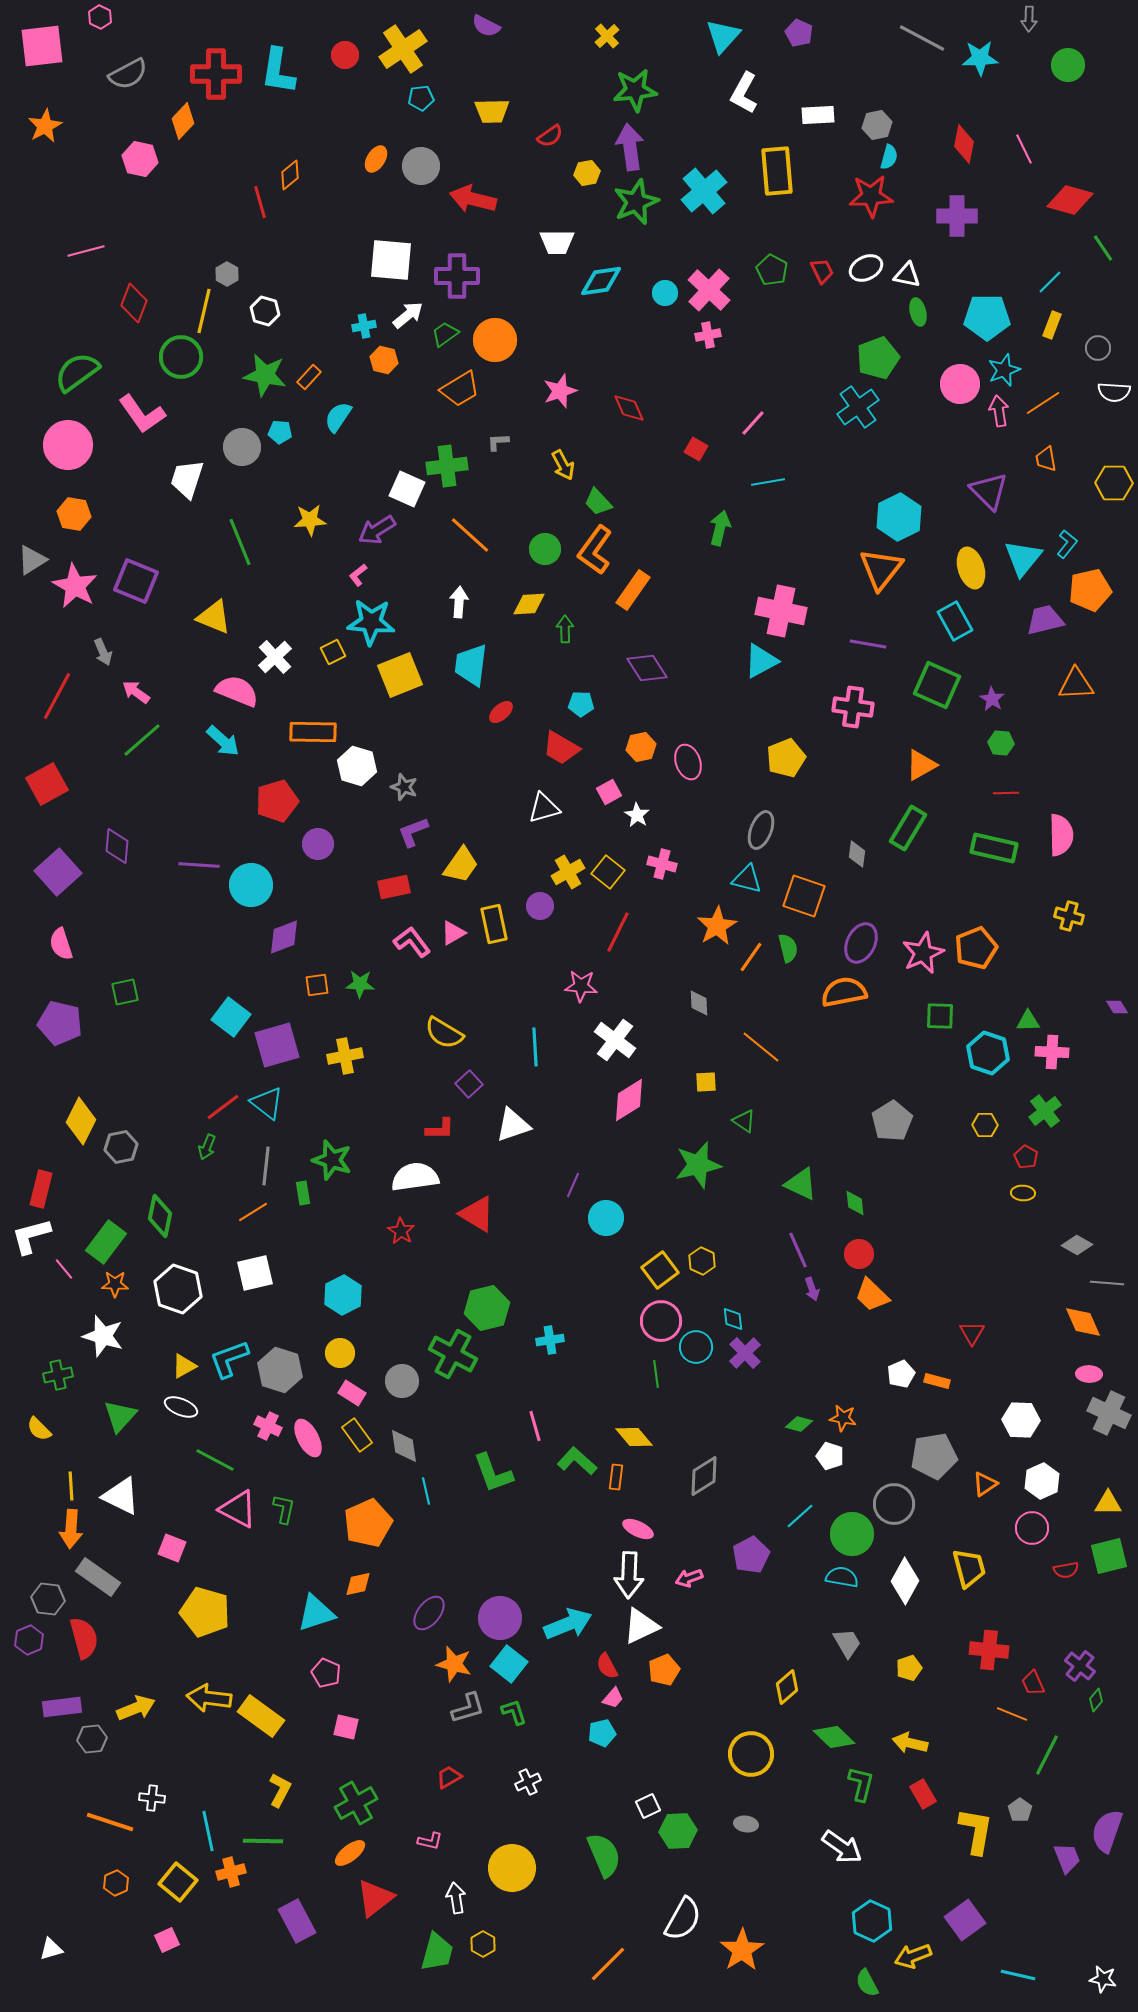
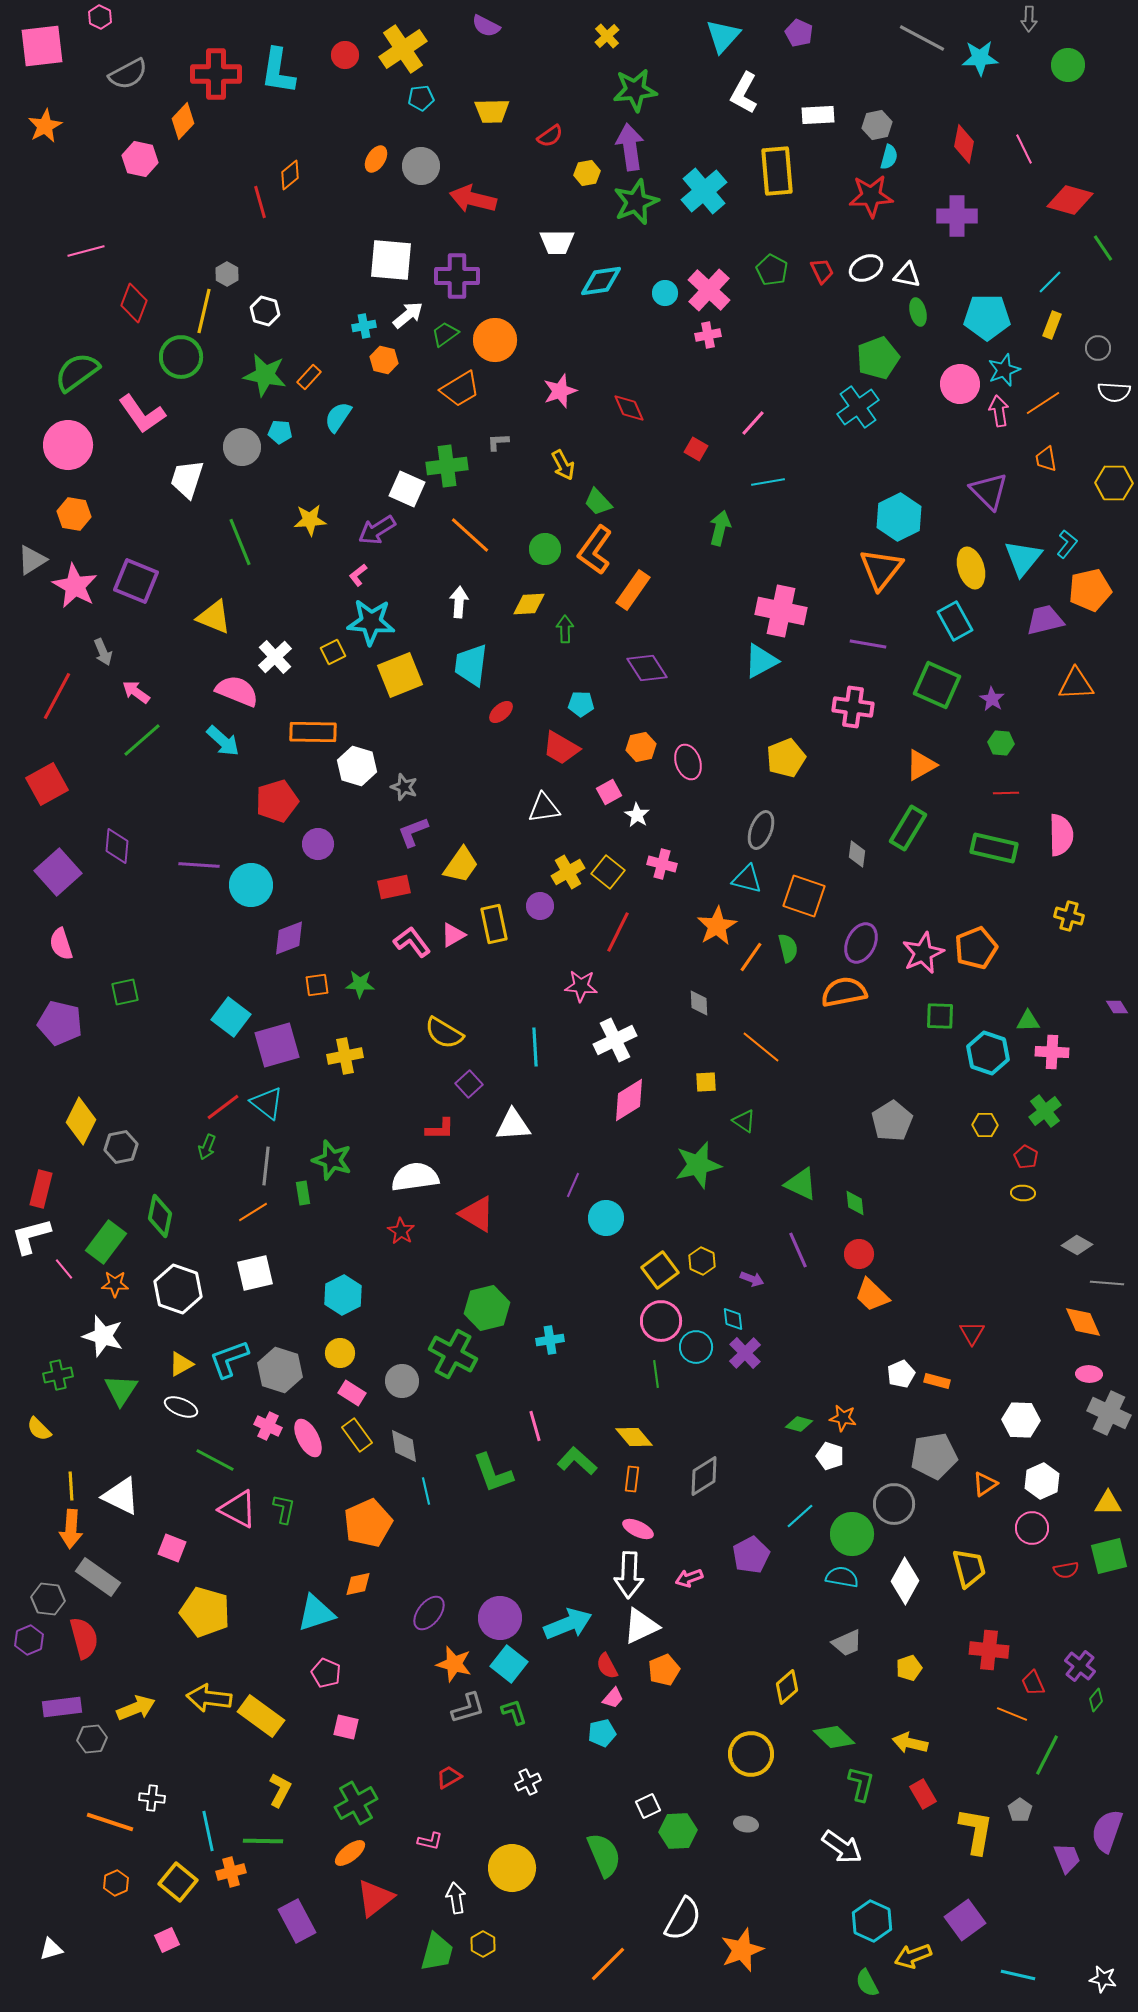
white triangle at (544, 808): rotated 8 degrees clockwise
pink triangle at (453, 933): moved 2 px down
purple diamond at (284, 937): moved 5 px right, 1 px down
white cross at (615, 1040): rotated 27 degrees clockwise
white triangle at (513, 1125): rotated 15 degrees clockwise
purple arrow at (812, 1289): moved 60 px left, 10 px up; rotated 50 degrees counterclockwise
yellow triangle at (184, 1366): moved 3 px left, 2 px up
green triangle at (120, 1416): moved 1 px right, 26 px up; rotated 9 degrees counterclockwise
orange rectangle at (616, 1477): moved 16 px right, 2 px down
gray trapezoid at (847, 1643): rotated 96 degrees clockwise
orange star at (742, 1950): rotated 12 degrees clockwise
